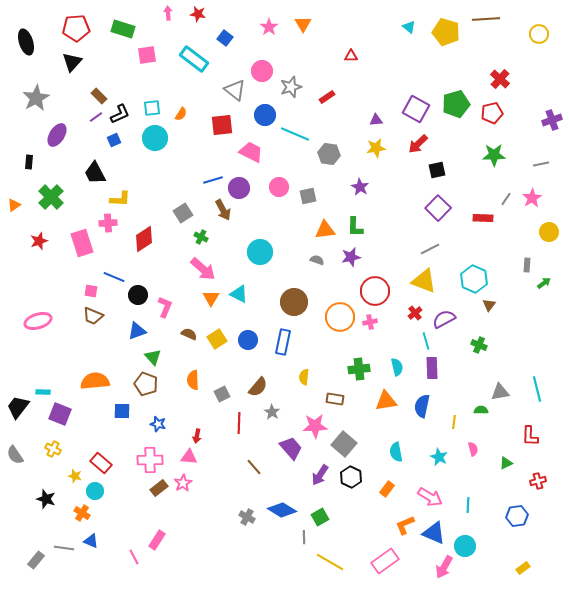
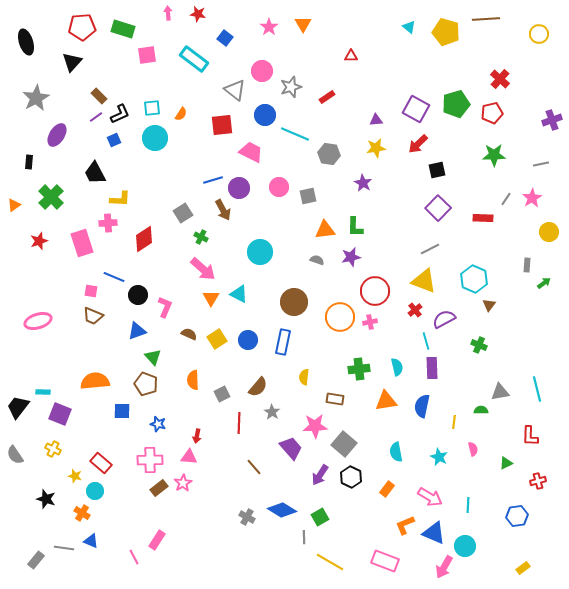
red pentagon at (76, 28): moved 6 px right, 1 px up
purple star at (360, 187): moved 3 px right, 4 px up
red cross at (415, 313): moved 3 px up
pink rectangle at (385, 561): rotated 56 degrees clockwise
